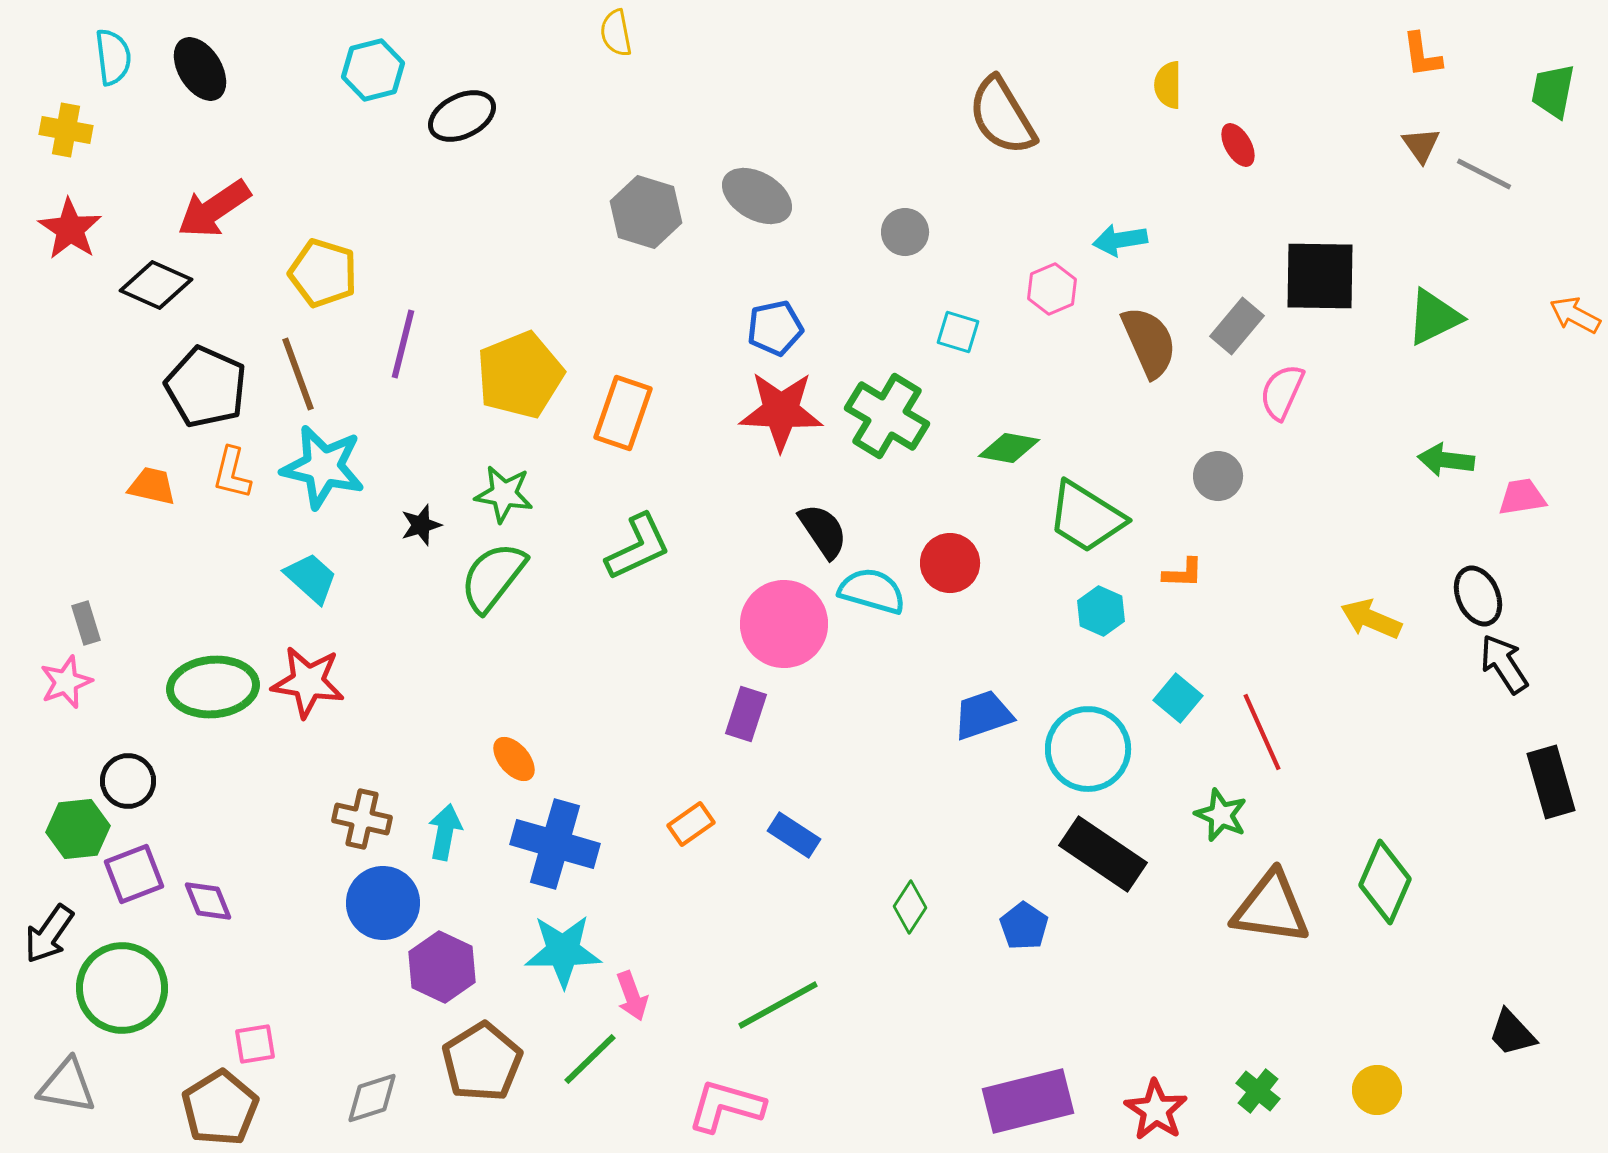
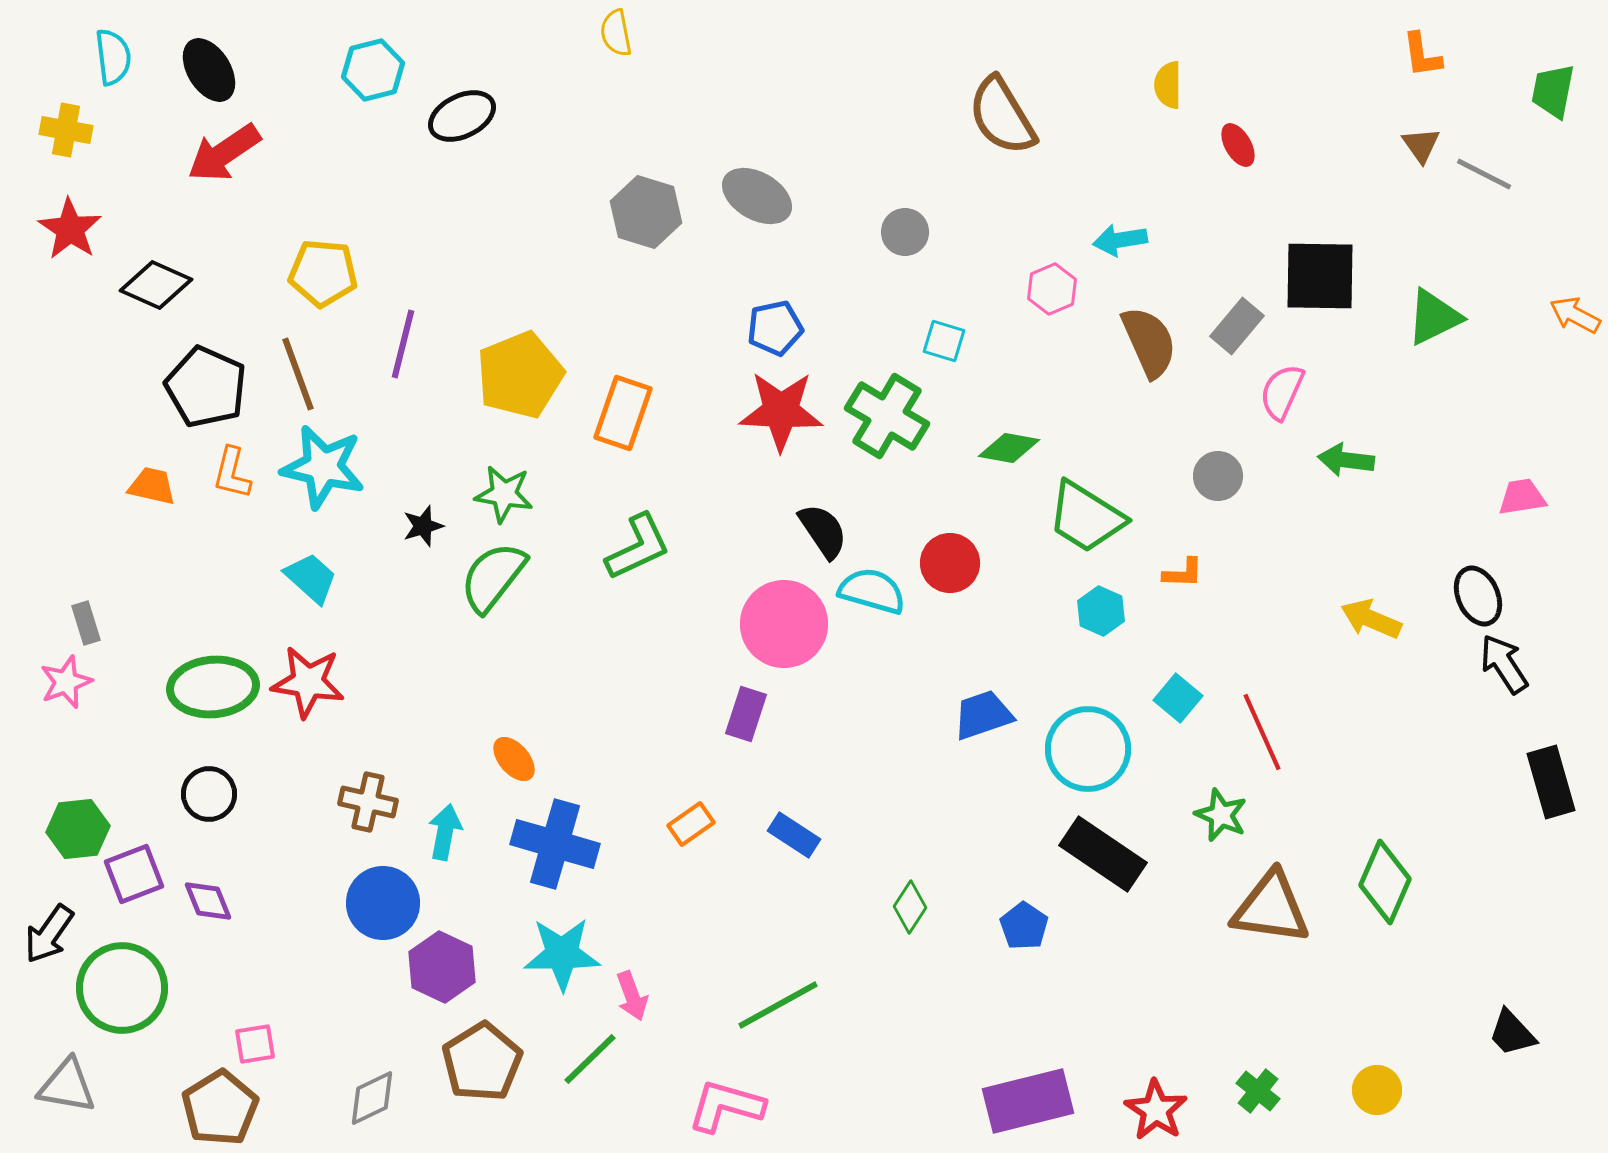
black ellipse at (200, 69): moved 9 px right, 1 px down
red arrow at (214, 209): moved 10 px right, 56 px up
yellow pentagon at (323, 273): rotated 12 degrees counterclockwise
cyan square at (958, 332): moved 14 px left, 9 px down
green arrow at (1446, 460): moved 100 px left
black star at (421, 525): moved 2 px right, 1 px down
black circle at (128, 781): moved 81 px right, 13 px down
brown cross at (362, 819): moved 6 px right, 17 px up
cyan star at (563, 951): moved 1 px left, 3 px down
gray diamond at (372, 1098): rotated 8 degrees counterclockwise
